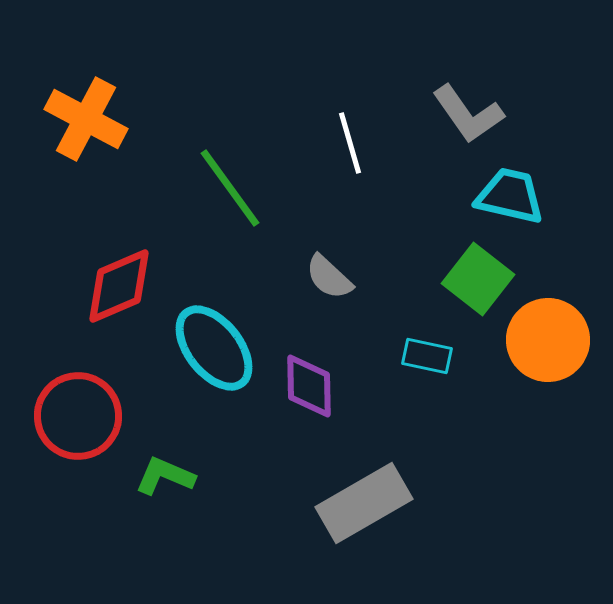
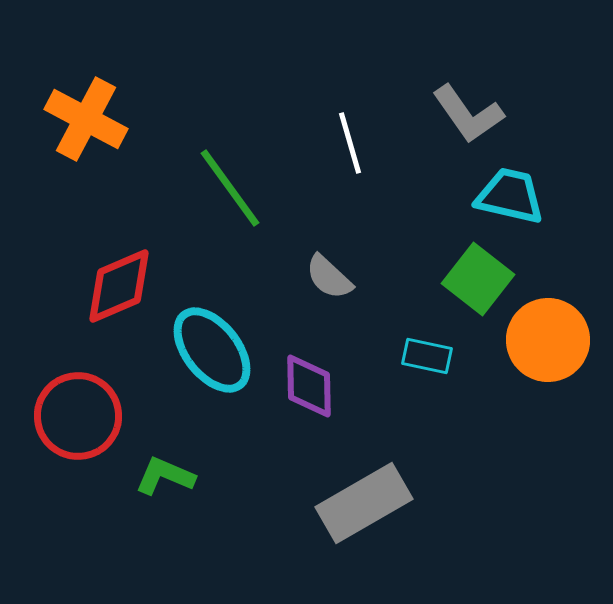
cyan ellipse: moved 2 px left, 2 px down
